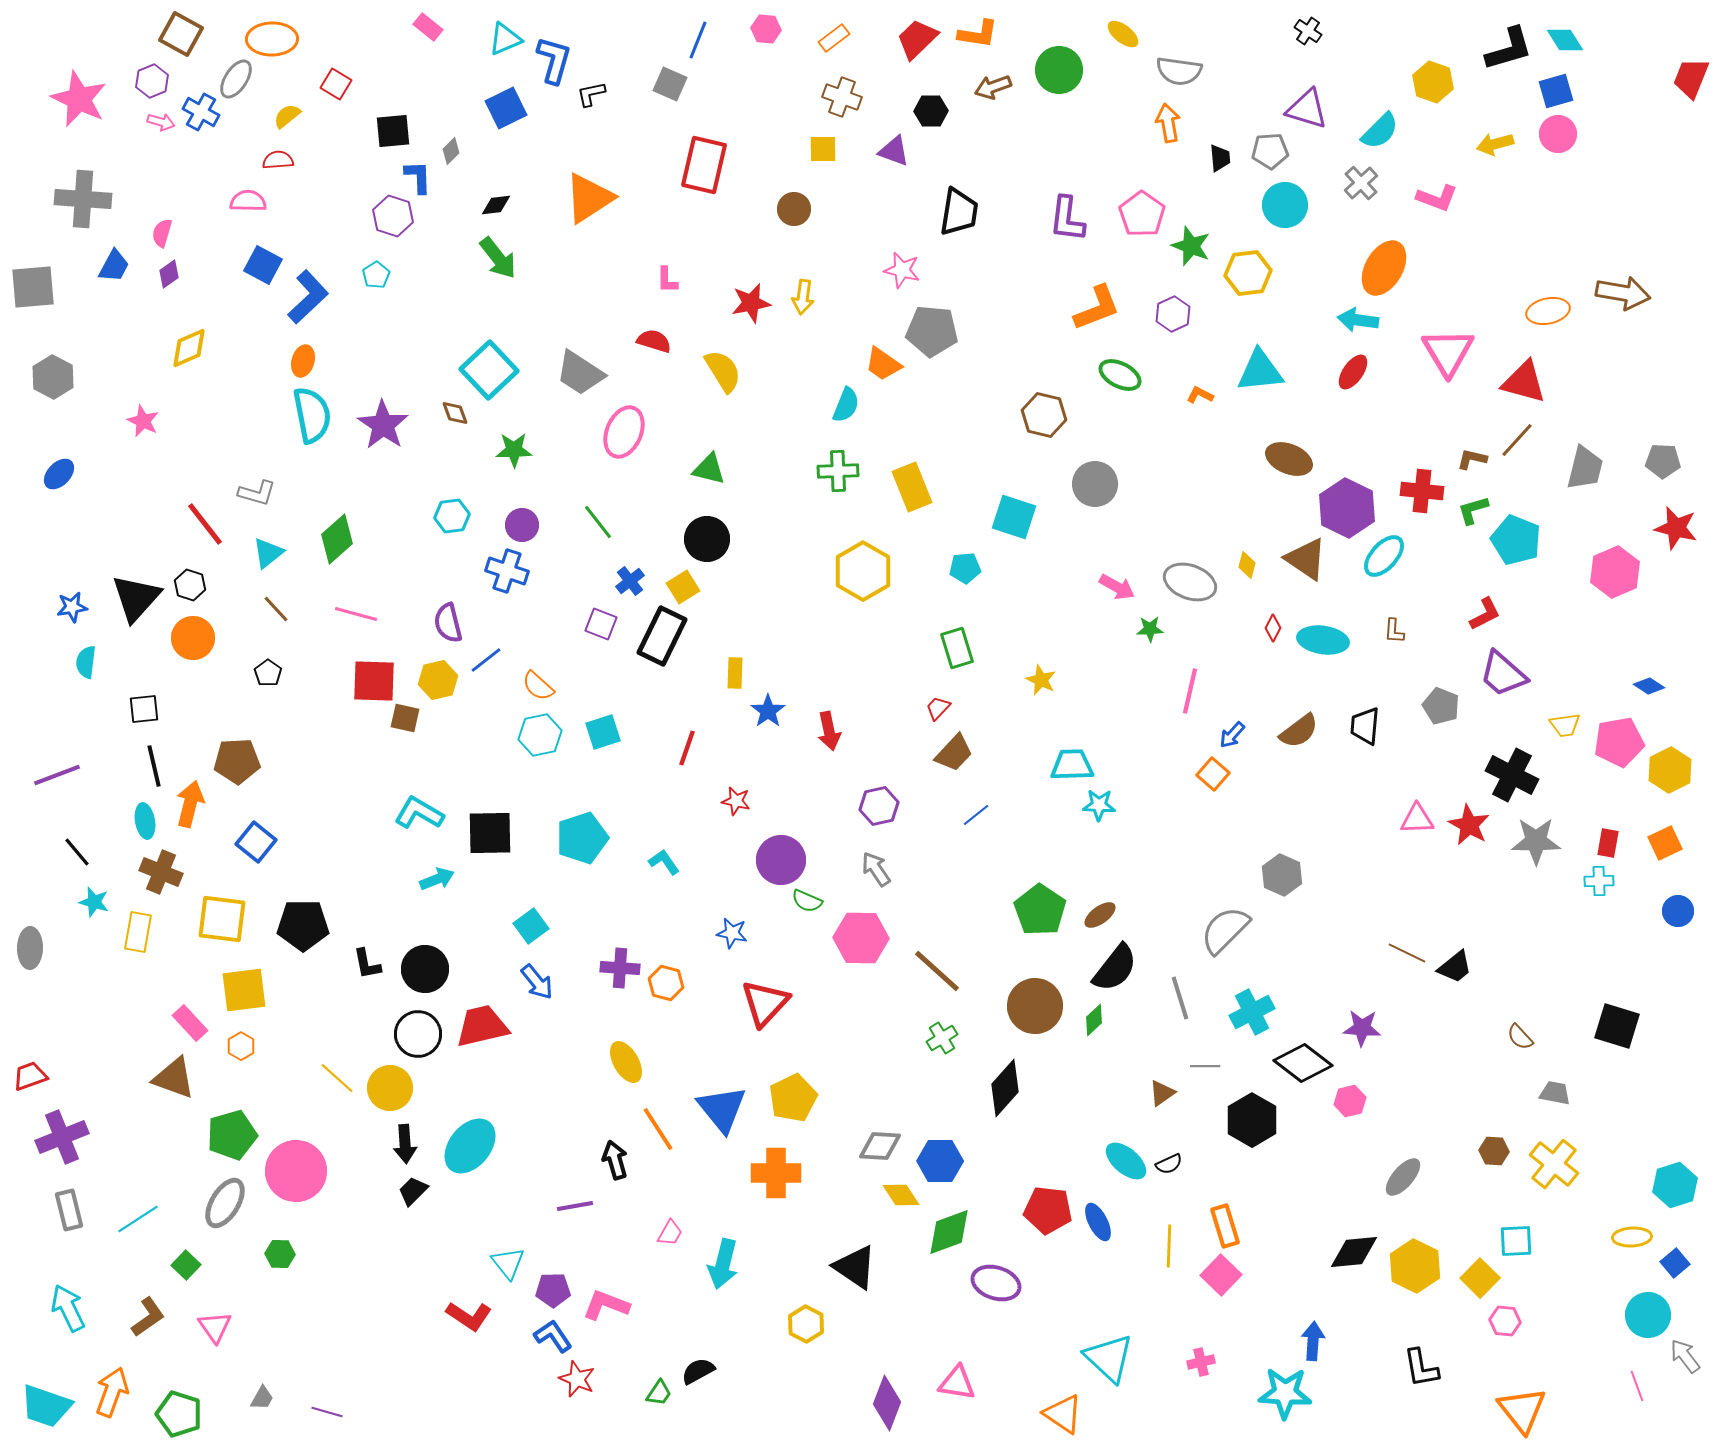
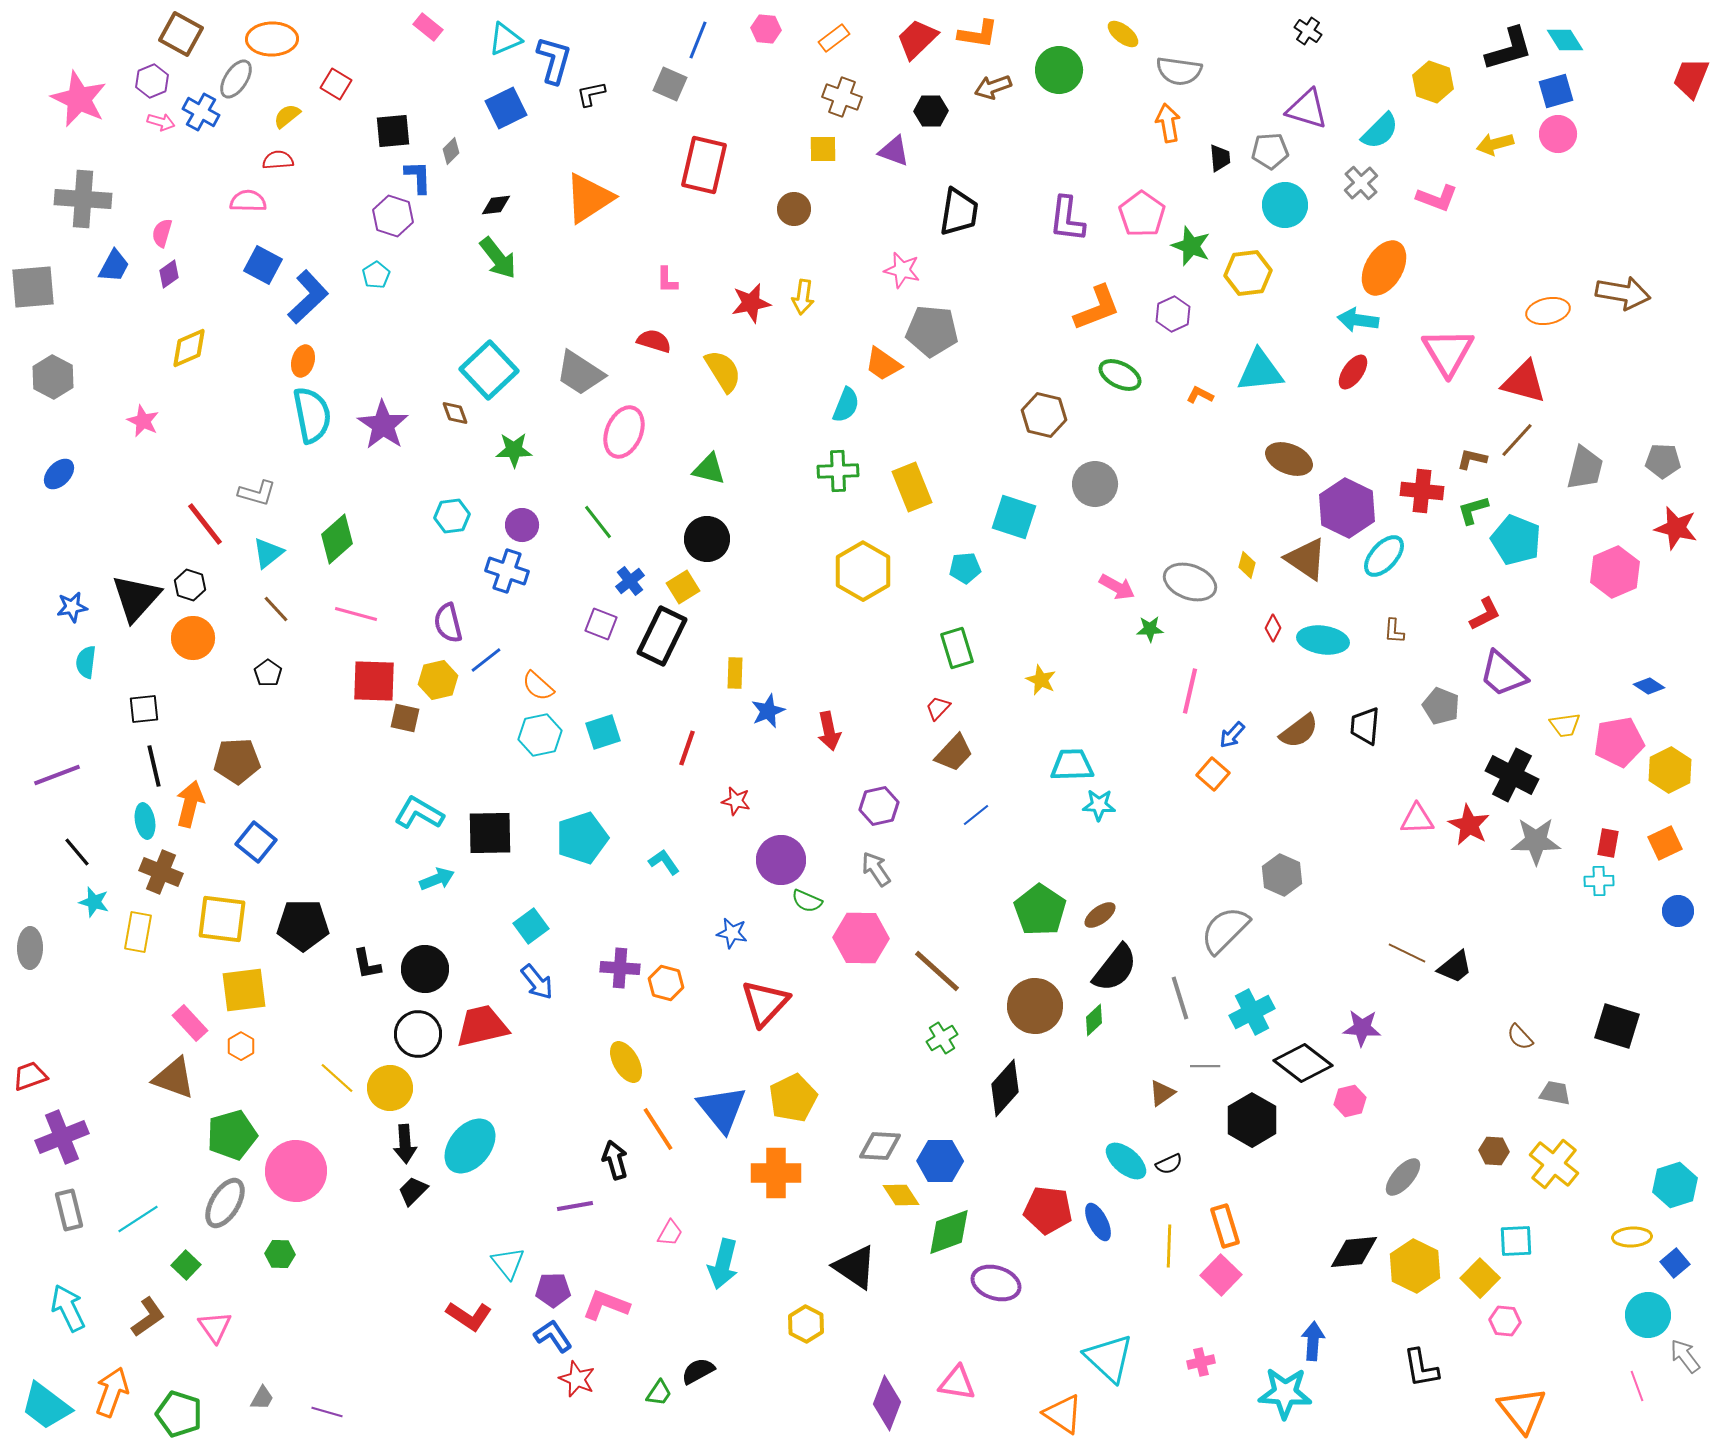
blue star at (768, 711): rotated 12 degrees clockwise
cyan trapezoid at (46, 1406): rotated 18 degrees clockwise
